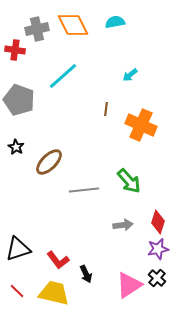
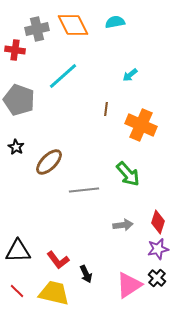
green arrow: moved 1 px left, 7 px up
black triangle: moved 2 px down; rotated 16 degrees clockwise
